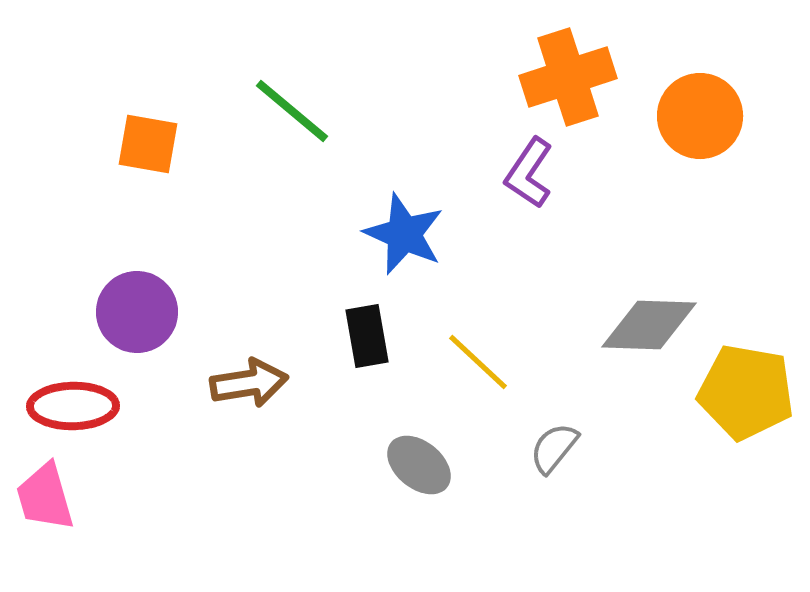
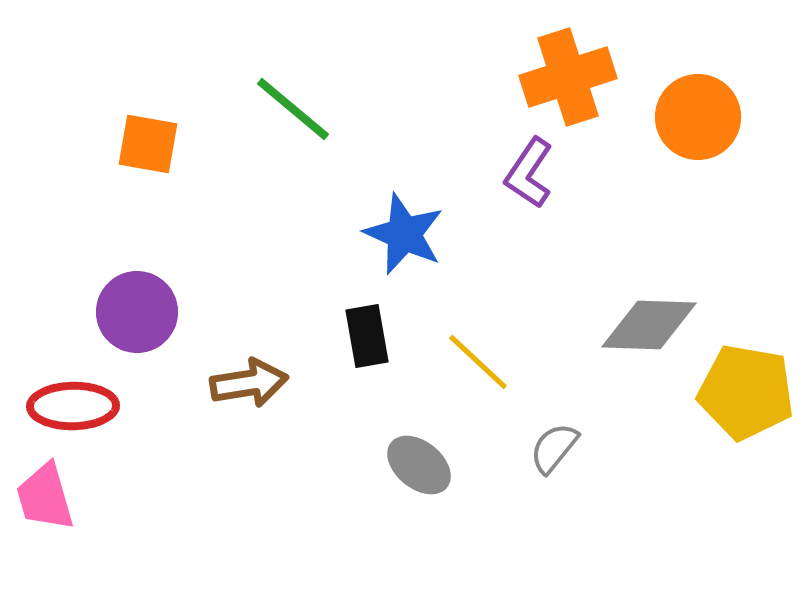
green line: moved 1 px right, 2 px up
orange circle: moved 2 px left, 1 px down
